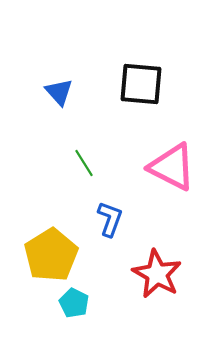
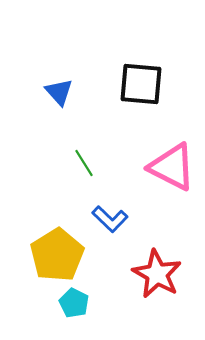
blue L-shape: rotated 114 degrees clockwise
yellow pentagon: moved 6 px right
